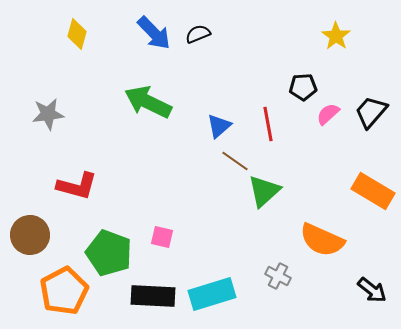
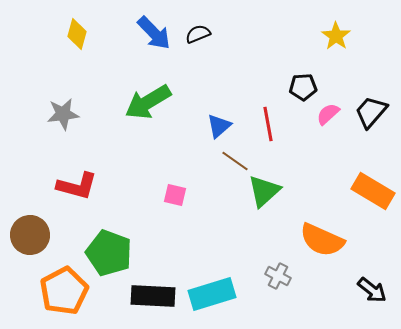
green arrow: rotated 57 degrees counterclockwise
gray star: moved 15 px right
pink square: moved 13 px right, 42 px up
